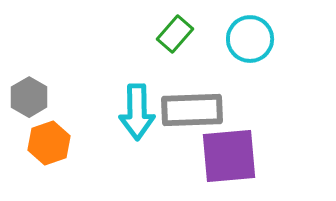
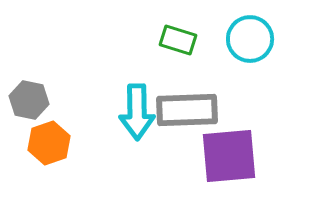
green rectangle: moved 3 px right, 6 px down; rotated 66 degrees clockwise
gray hexagon: moved 3 px down; rotated 18 degrees counterclockwise
gray rectangle: moved 5 px left
